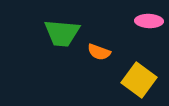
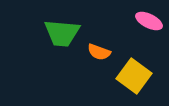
pink ellipse: rotated 24 degrees clockwise
yellow square: moved 5 px left, 4 px up
